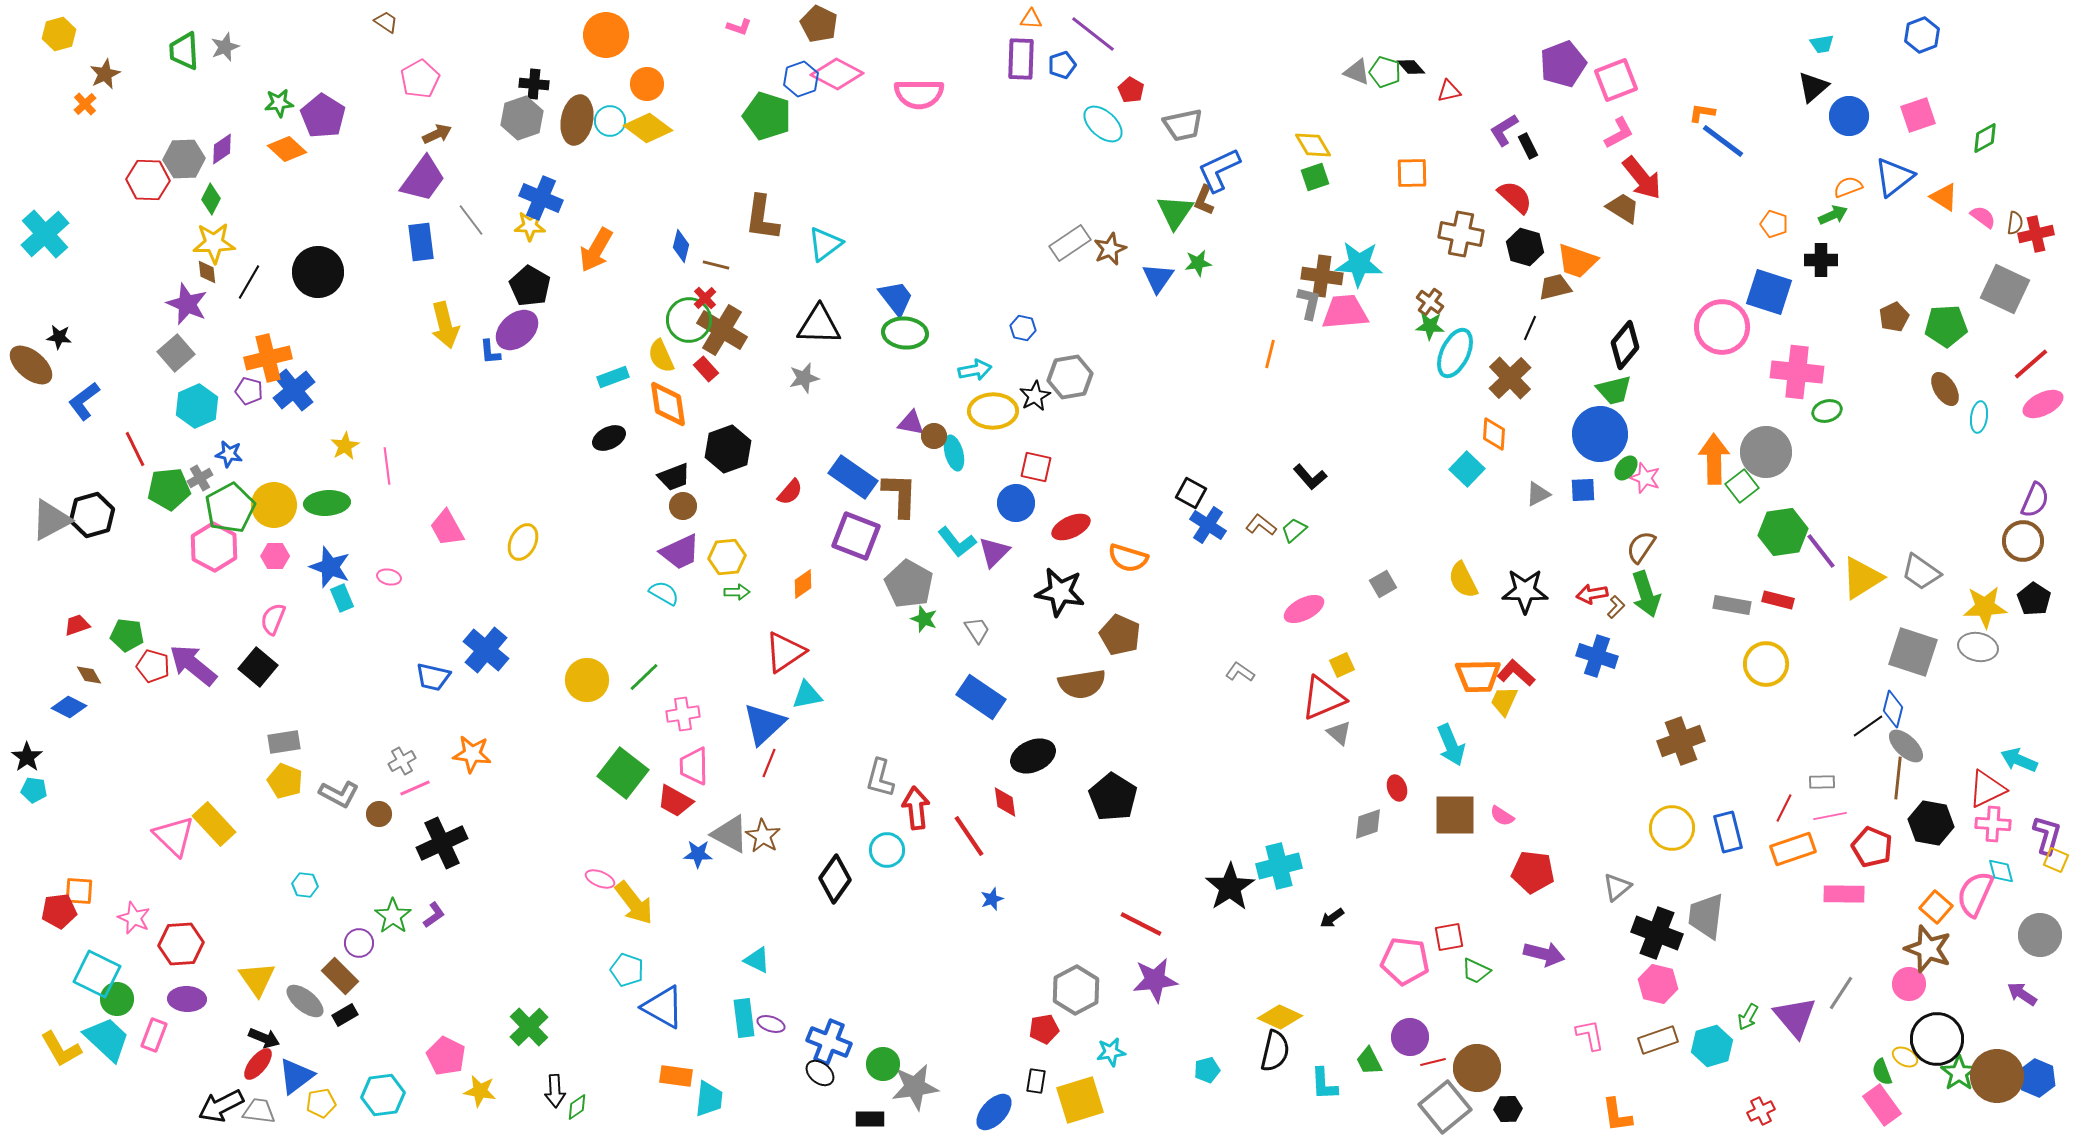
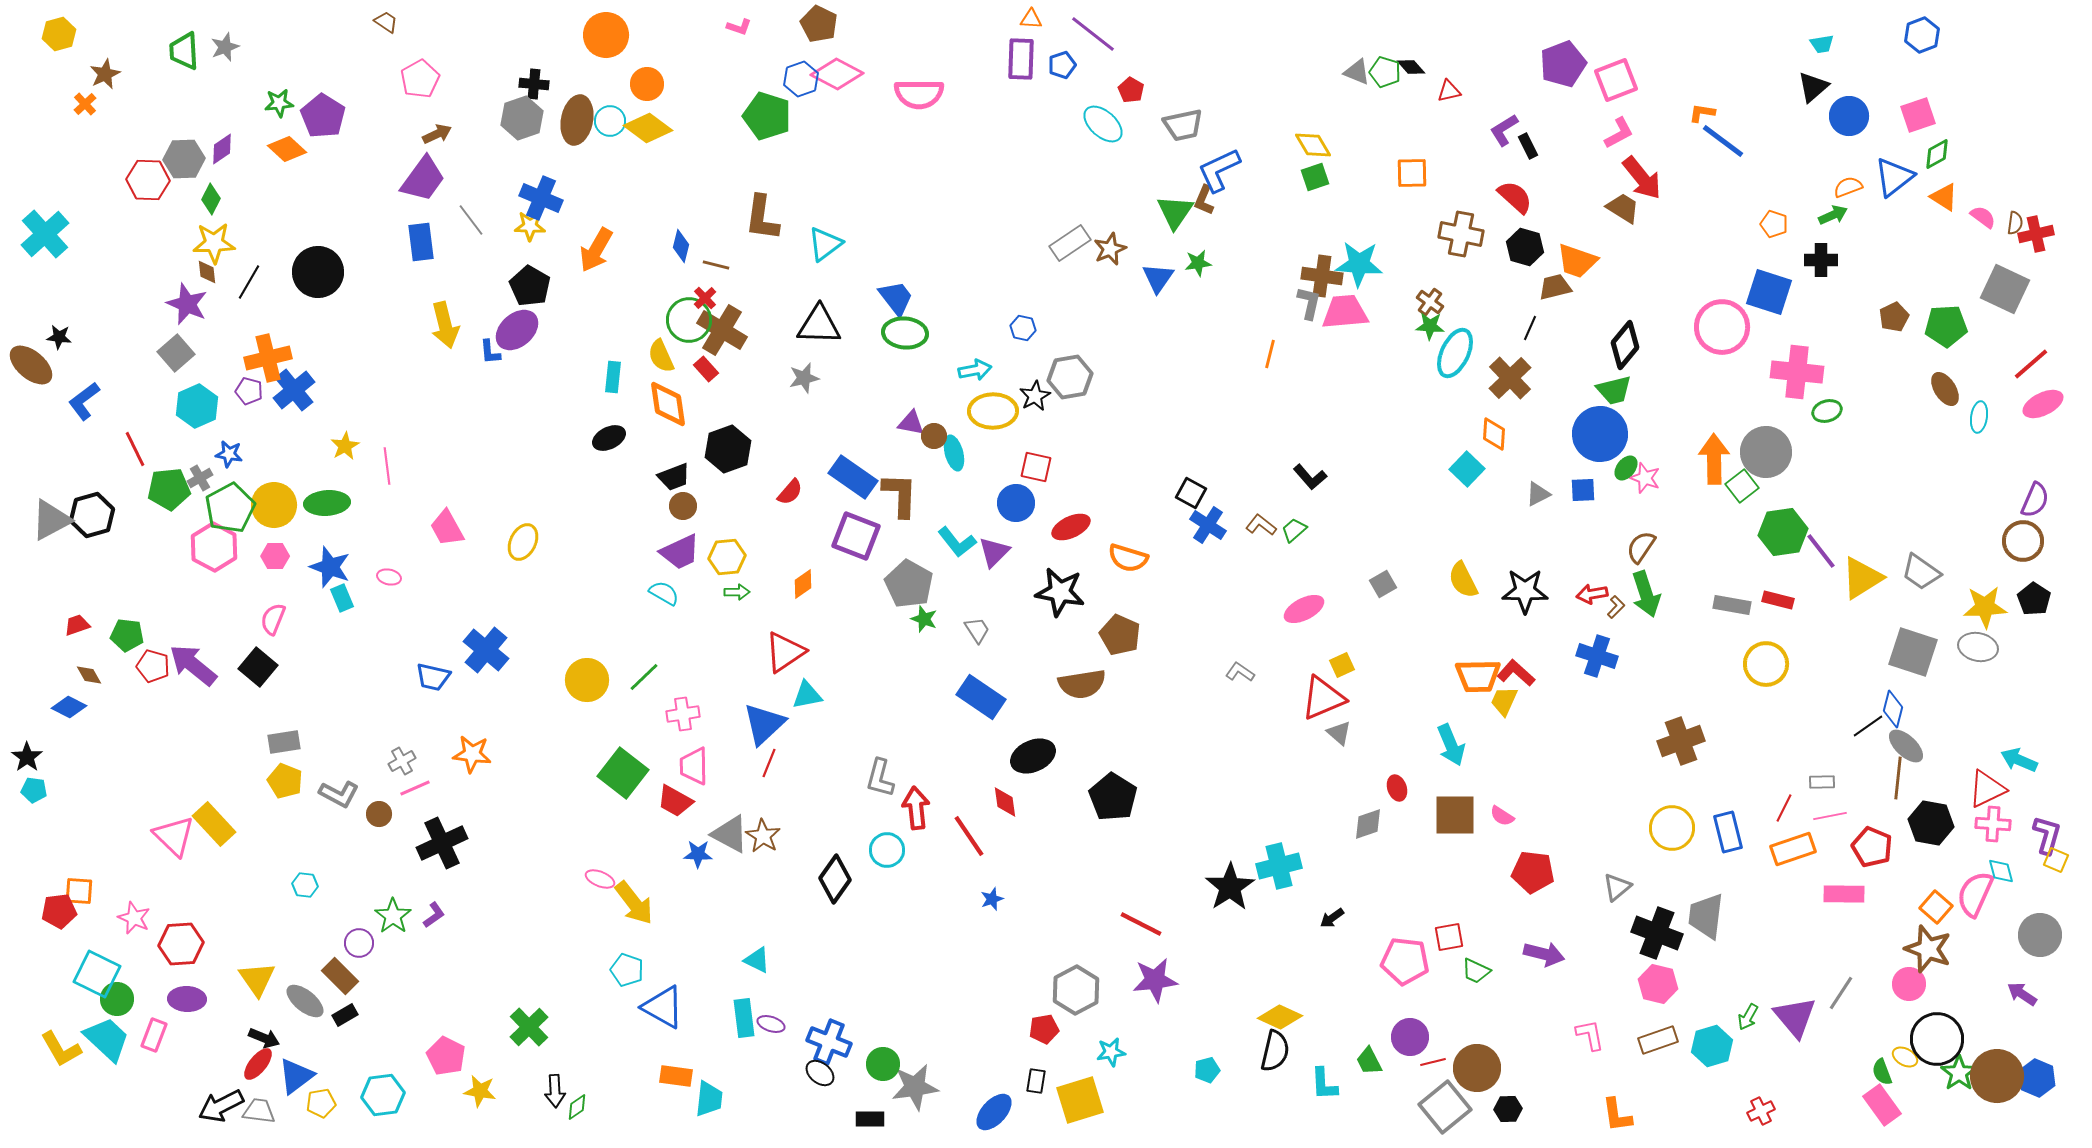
green diamond at (1985, 138): moved 48 px left, 16 px down
cyan rectangle at (613, 377): rotated 64 degrees counterclockwise
